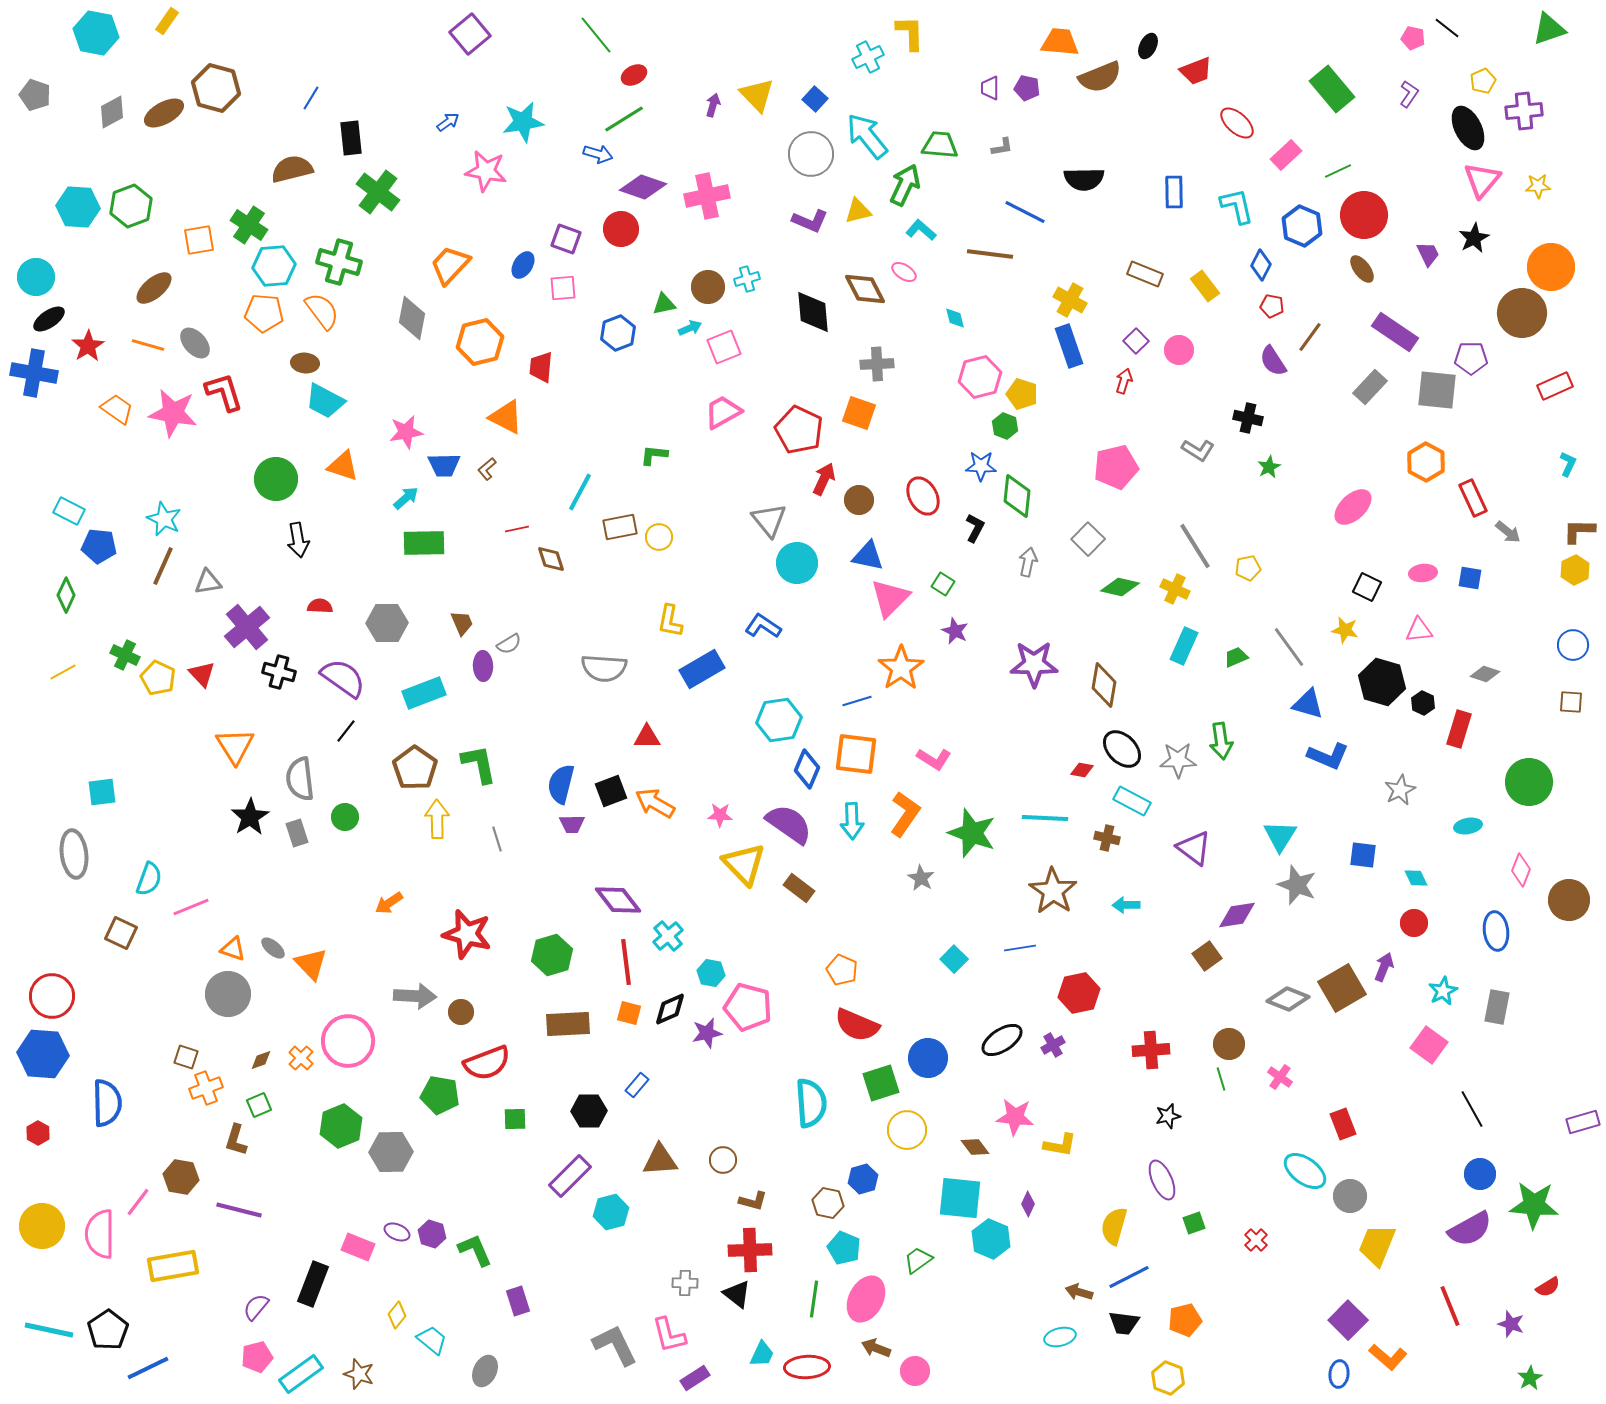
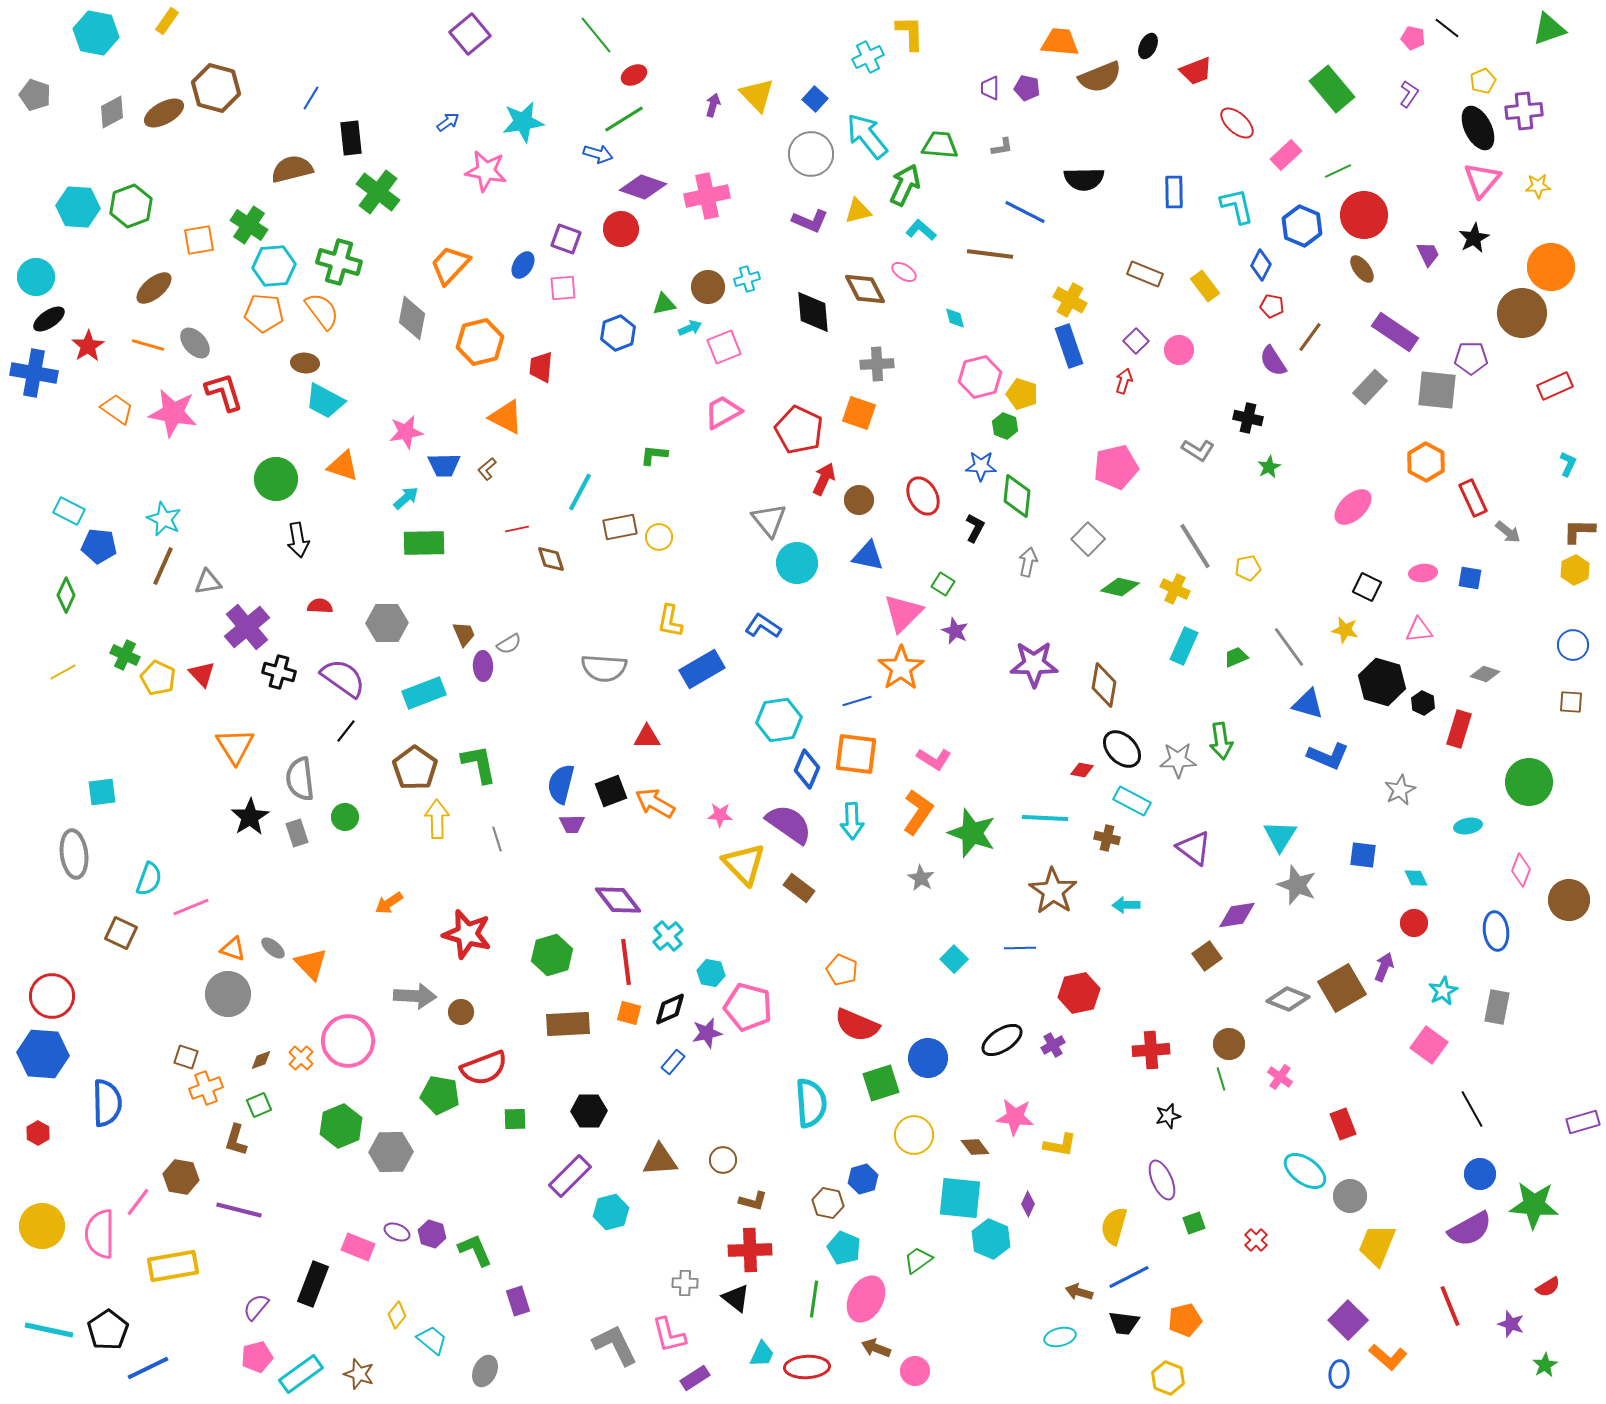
black ellipse at (1468, 128): moved 10 px right
pink triangle at (890, 598): moved 13 px right, 15 px down
brown trapezoid at (462, 623): moved 2 px right, 11 px down
orange L-shape at (905, 814): moved 13 px right, 2 px up
blue line at (1020, 948): rotated 8 degrees clockwise
red semicircle at (487, 1063): moved 3 px left, 5 px down
blue rectangle at (637, 1085): moved 36 px right, 23 px up
yellow circle at (907, 1130): moved 7 px right, 5 px down
black triangle at (737, 1294): moved 1 px left, 4 px down
green star at (1530, 1378): moved 15 px right, 13 px up
